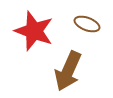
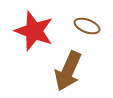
brown ellipse: moved 2 px down
